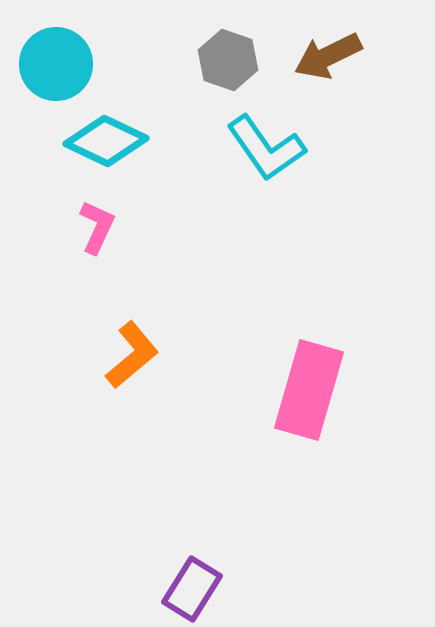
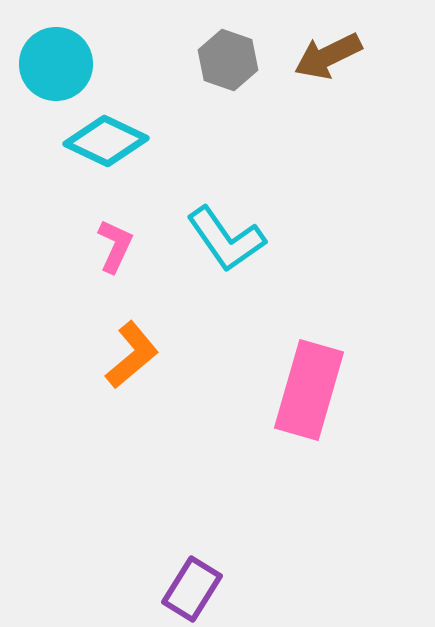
cyan L-shape: moved 40 px left, 91 px down
pink L-shape: moved 18 px right, 19 px down
